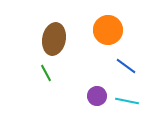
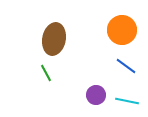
orange circle: moved 14 px right
purple circle: moved 1 px left, 1 px up
